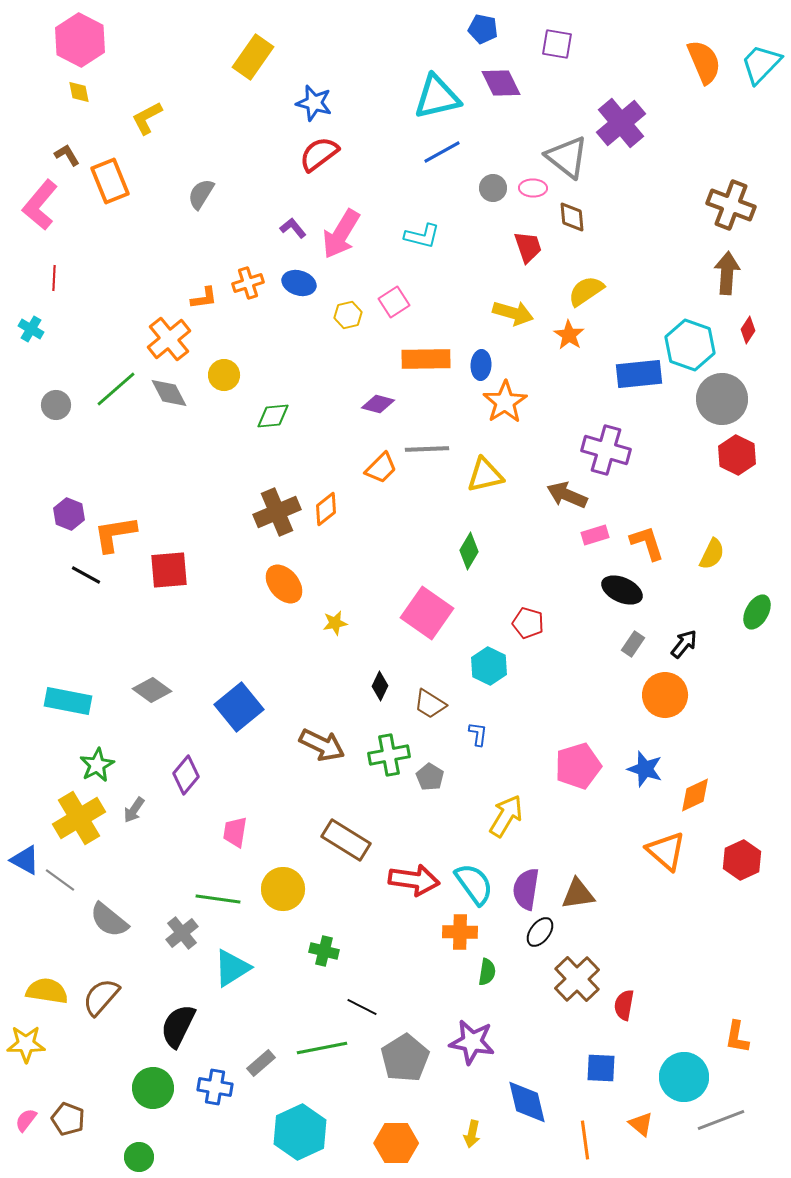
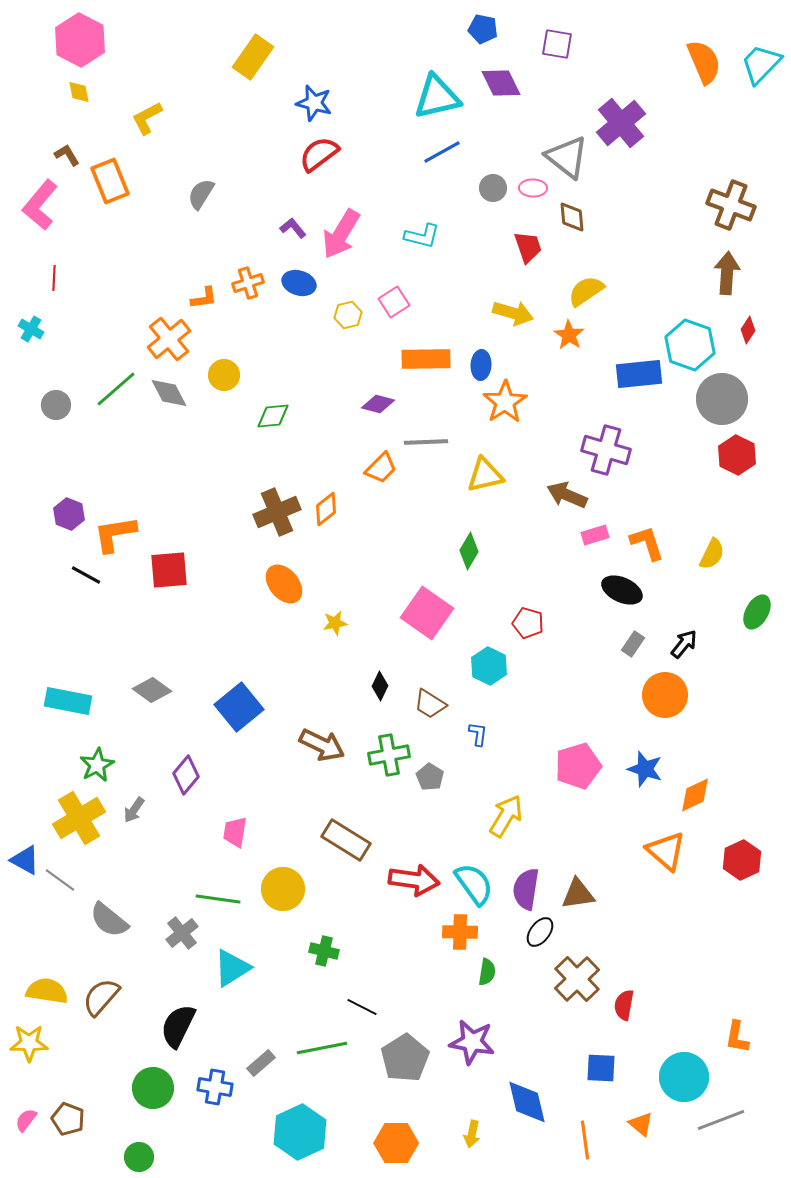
gray line at (427, 449): moved 1 px left, 7 px up
yellow star at (26, 1044): moved 3 px right, 1 px up
